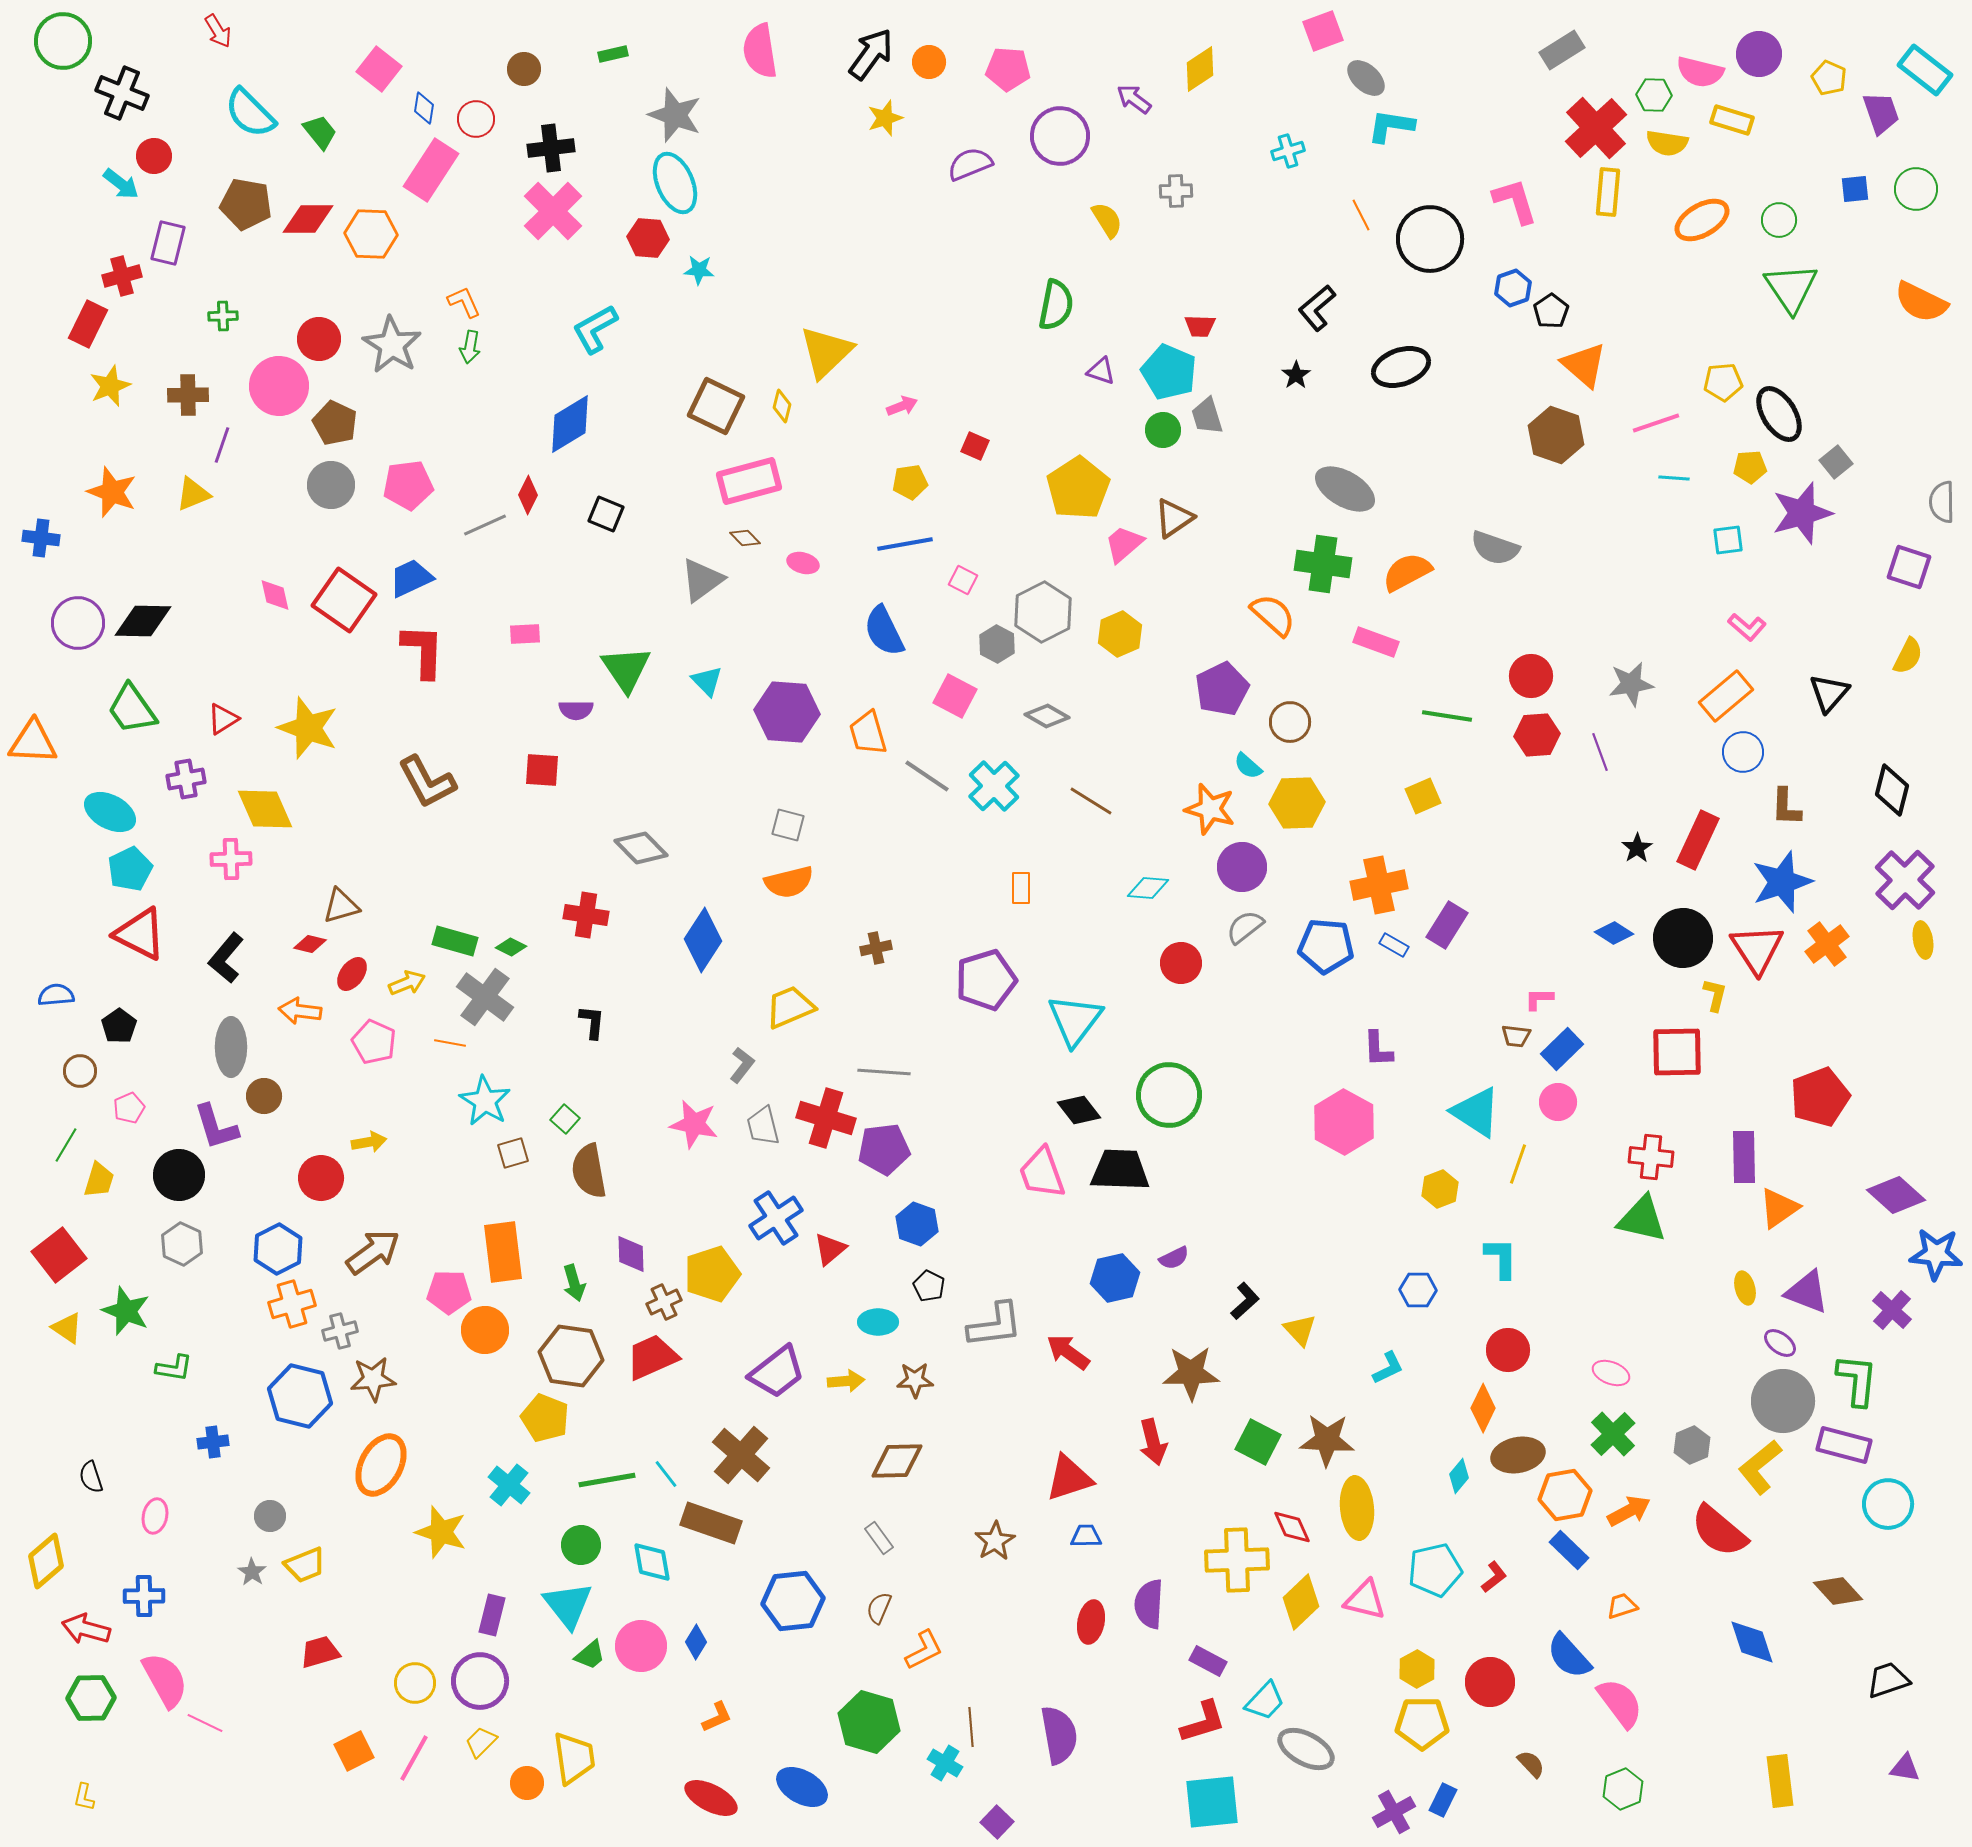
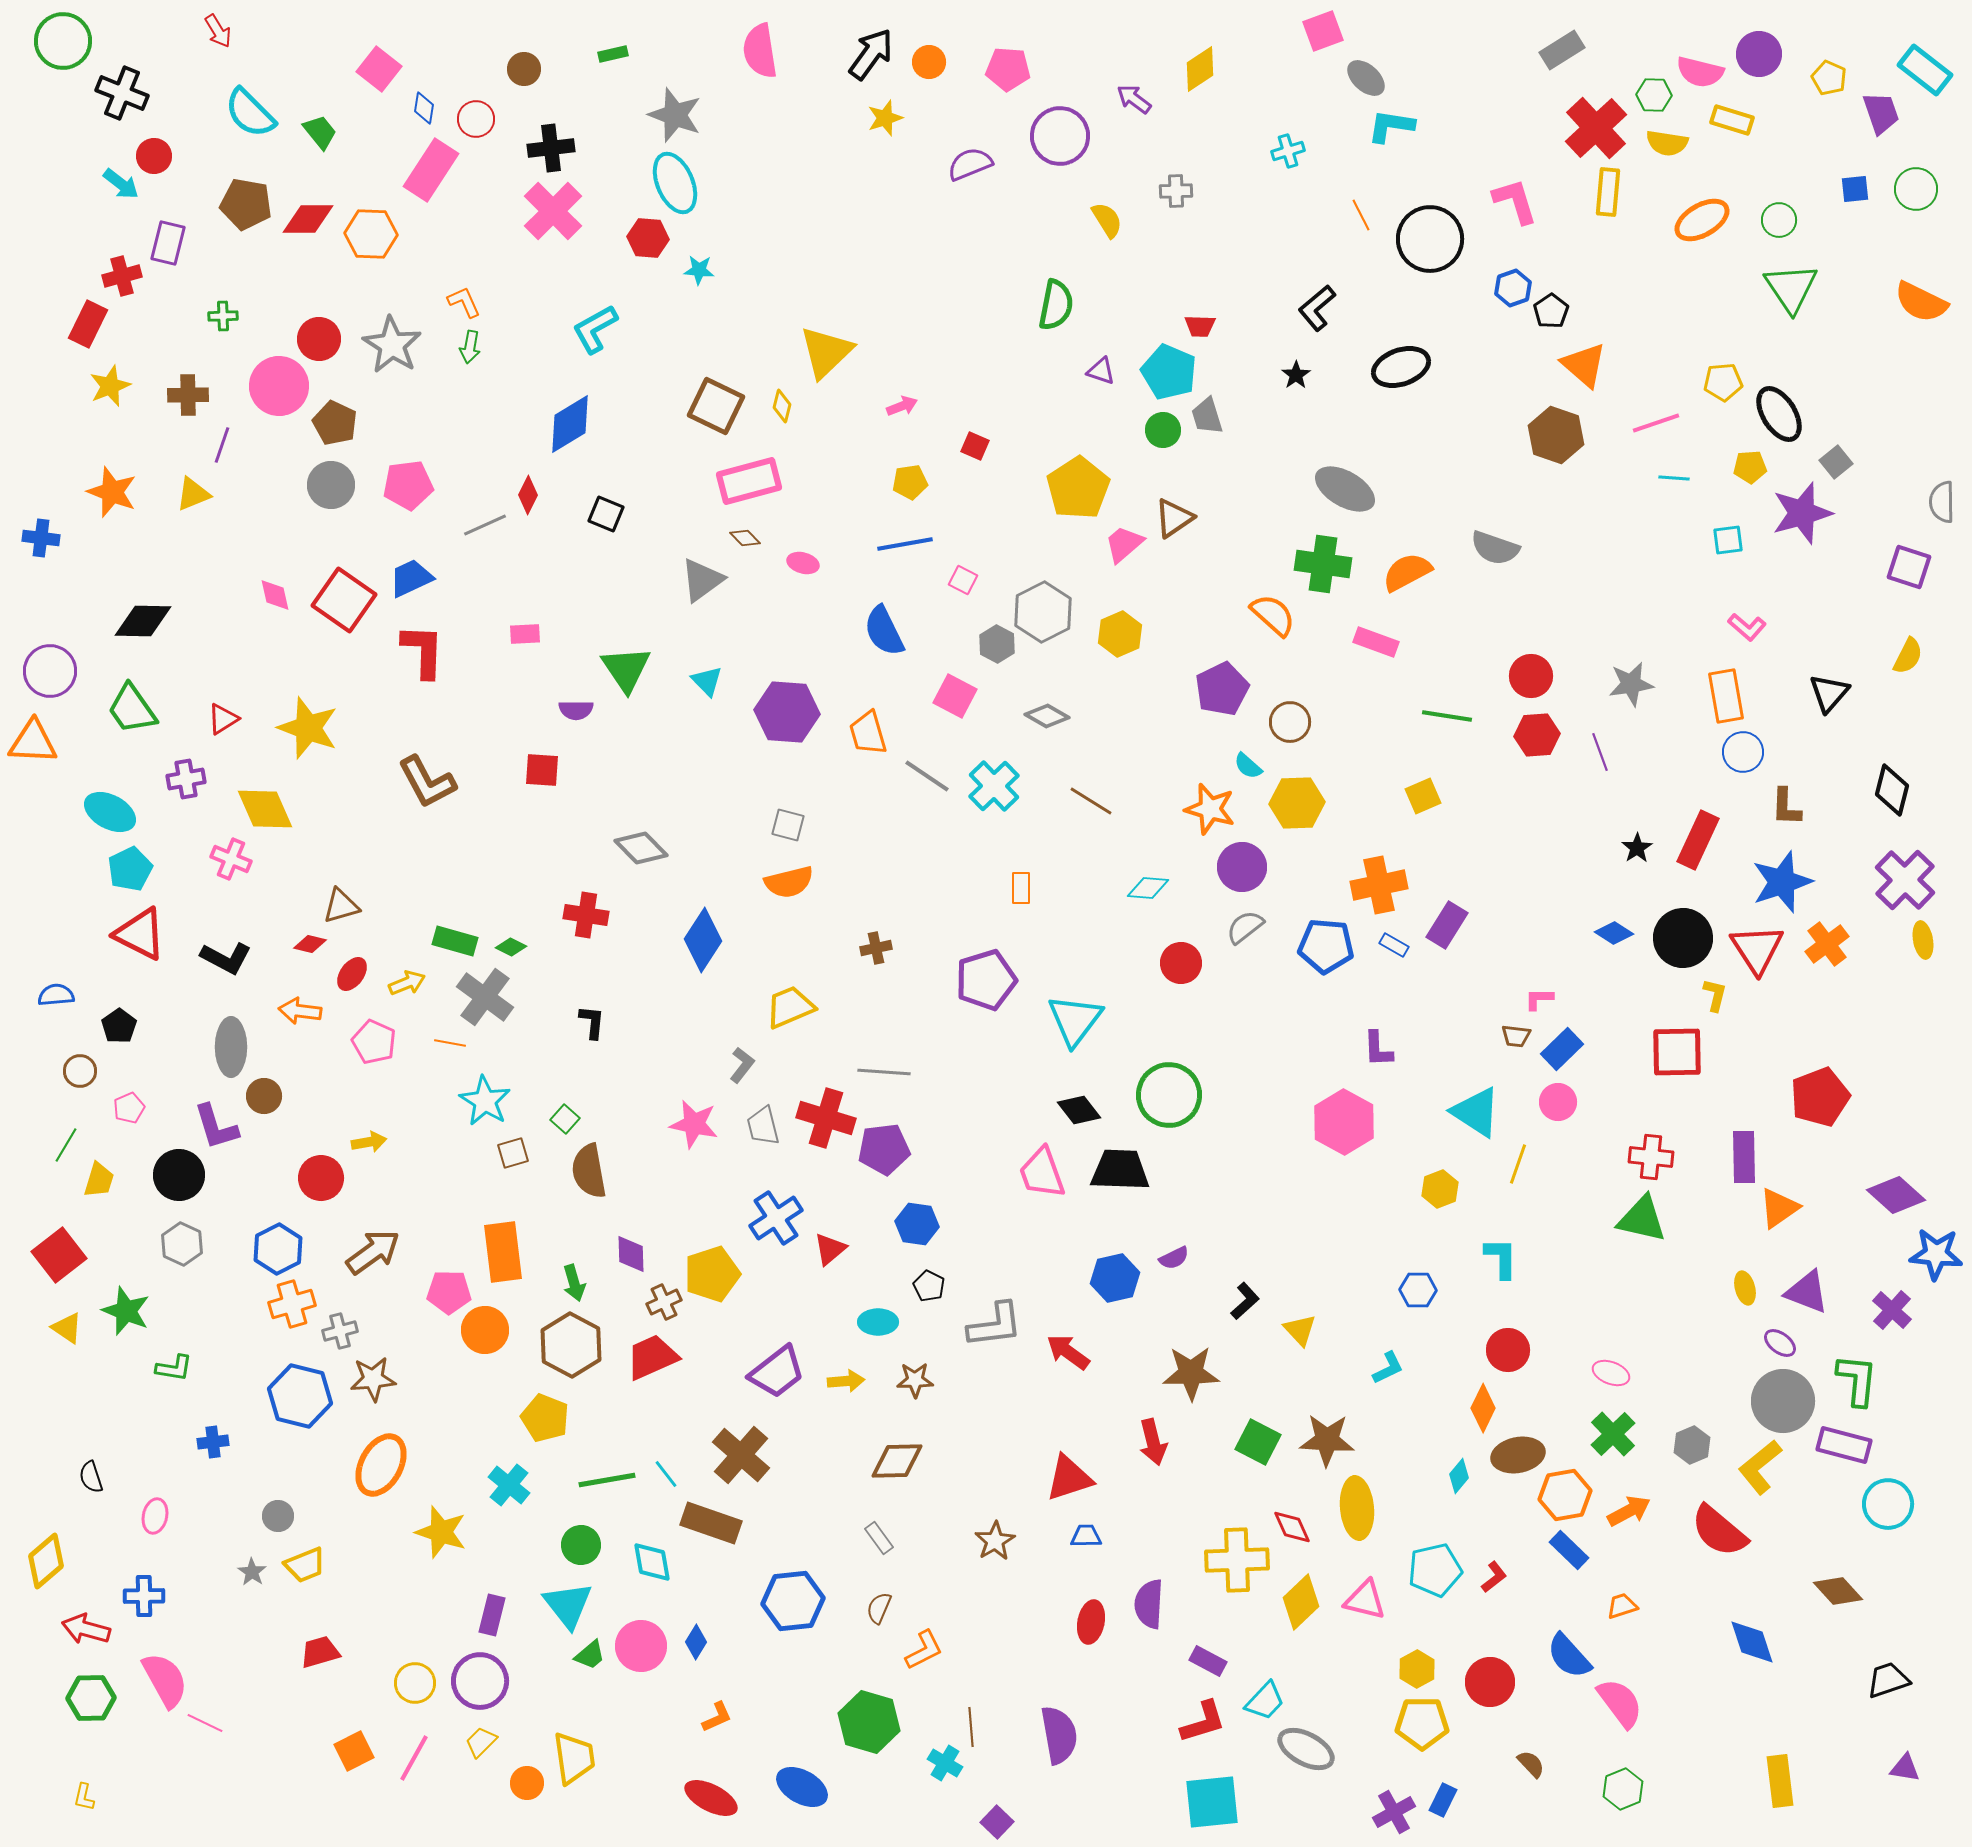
purple circle at (78, 623): moved 28 px left, 48 px down
orange rectangle at (1726, 696): rotated 60 degrees counterclockwise
pink cross at (231, 859): rotated 24 degrees clockwise
black L-shape at (226, 958): rotated 102 degrees counterclockwise
blue hexagon at (917, 1224): rotated 12 degrees counterclockwise
brown hexagon at (571, 1356): moved 11 px up; rotated 20 degrees clockwise
gray circle at (270, 1516): moved 8 px right
